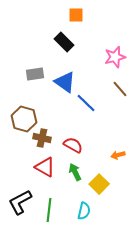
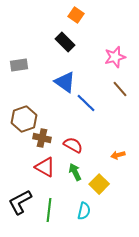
orange square: rotated 35 degrees clockwise
black rectangle: moved 1 px right
gray rectangle: moved 16 px left, 9 px up
brown hexagon: rotated 25 degrees clockwise
